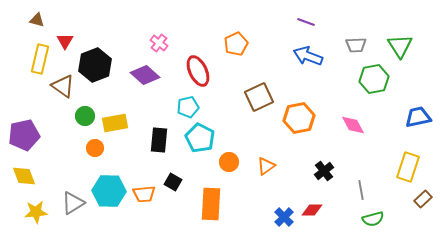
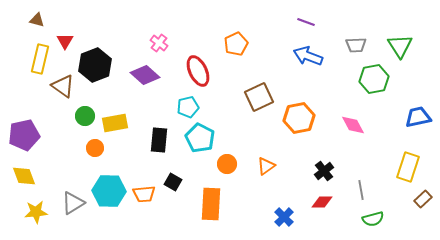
orange circle at (229, 162): moved 2 px left, 2 px down
red diamond at (312, 210): moved 10 px right, 8 px up
